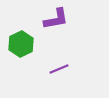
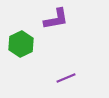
purple line: moved 7 px right, 9 px down
